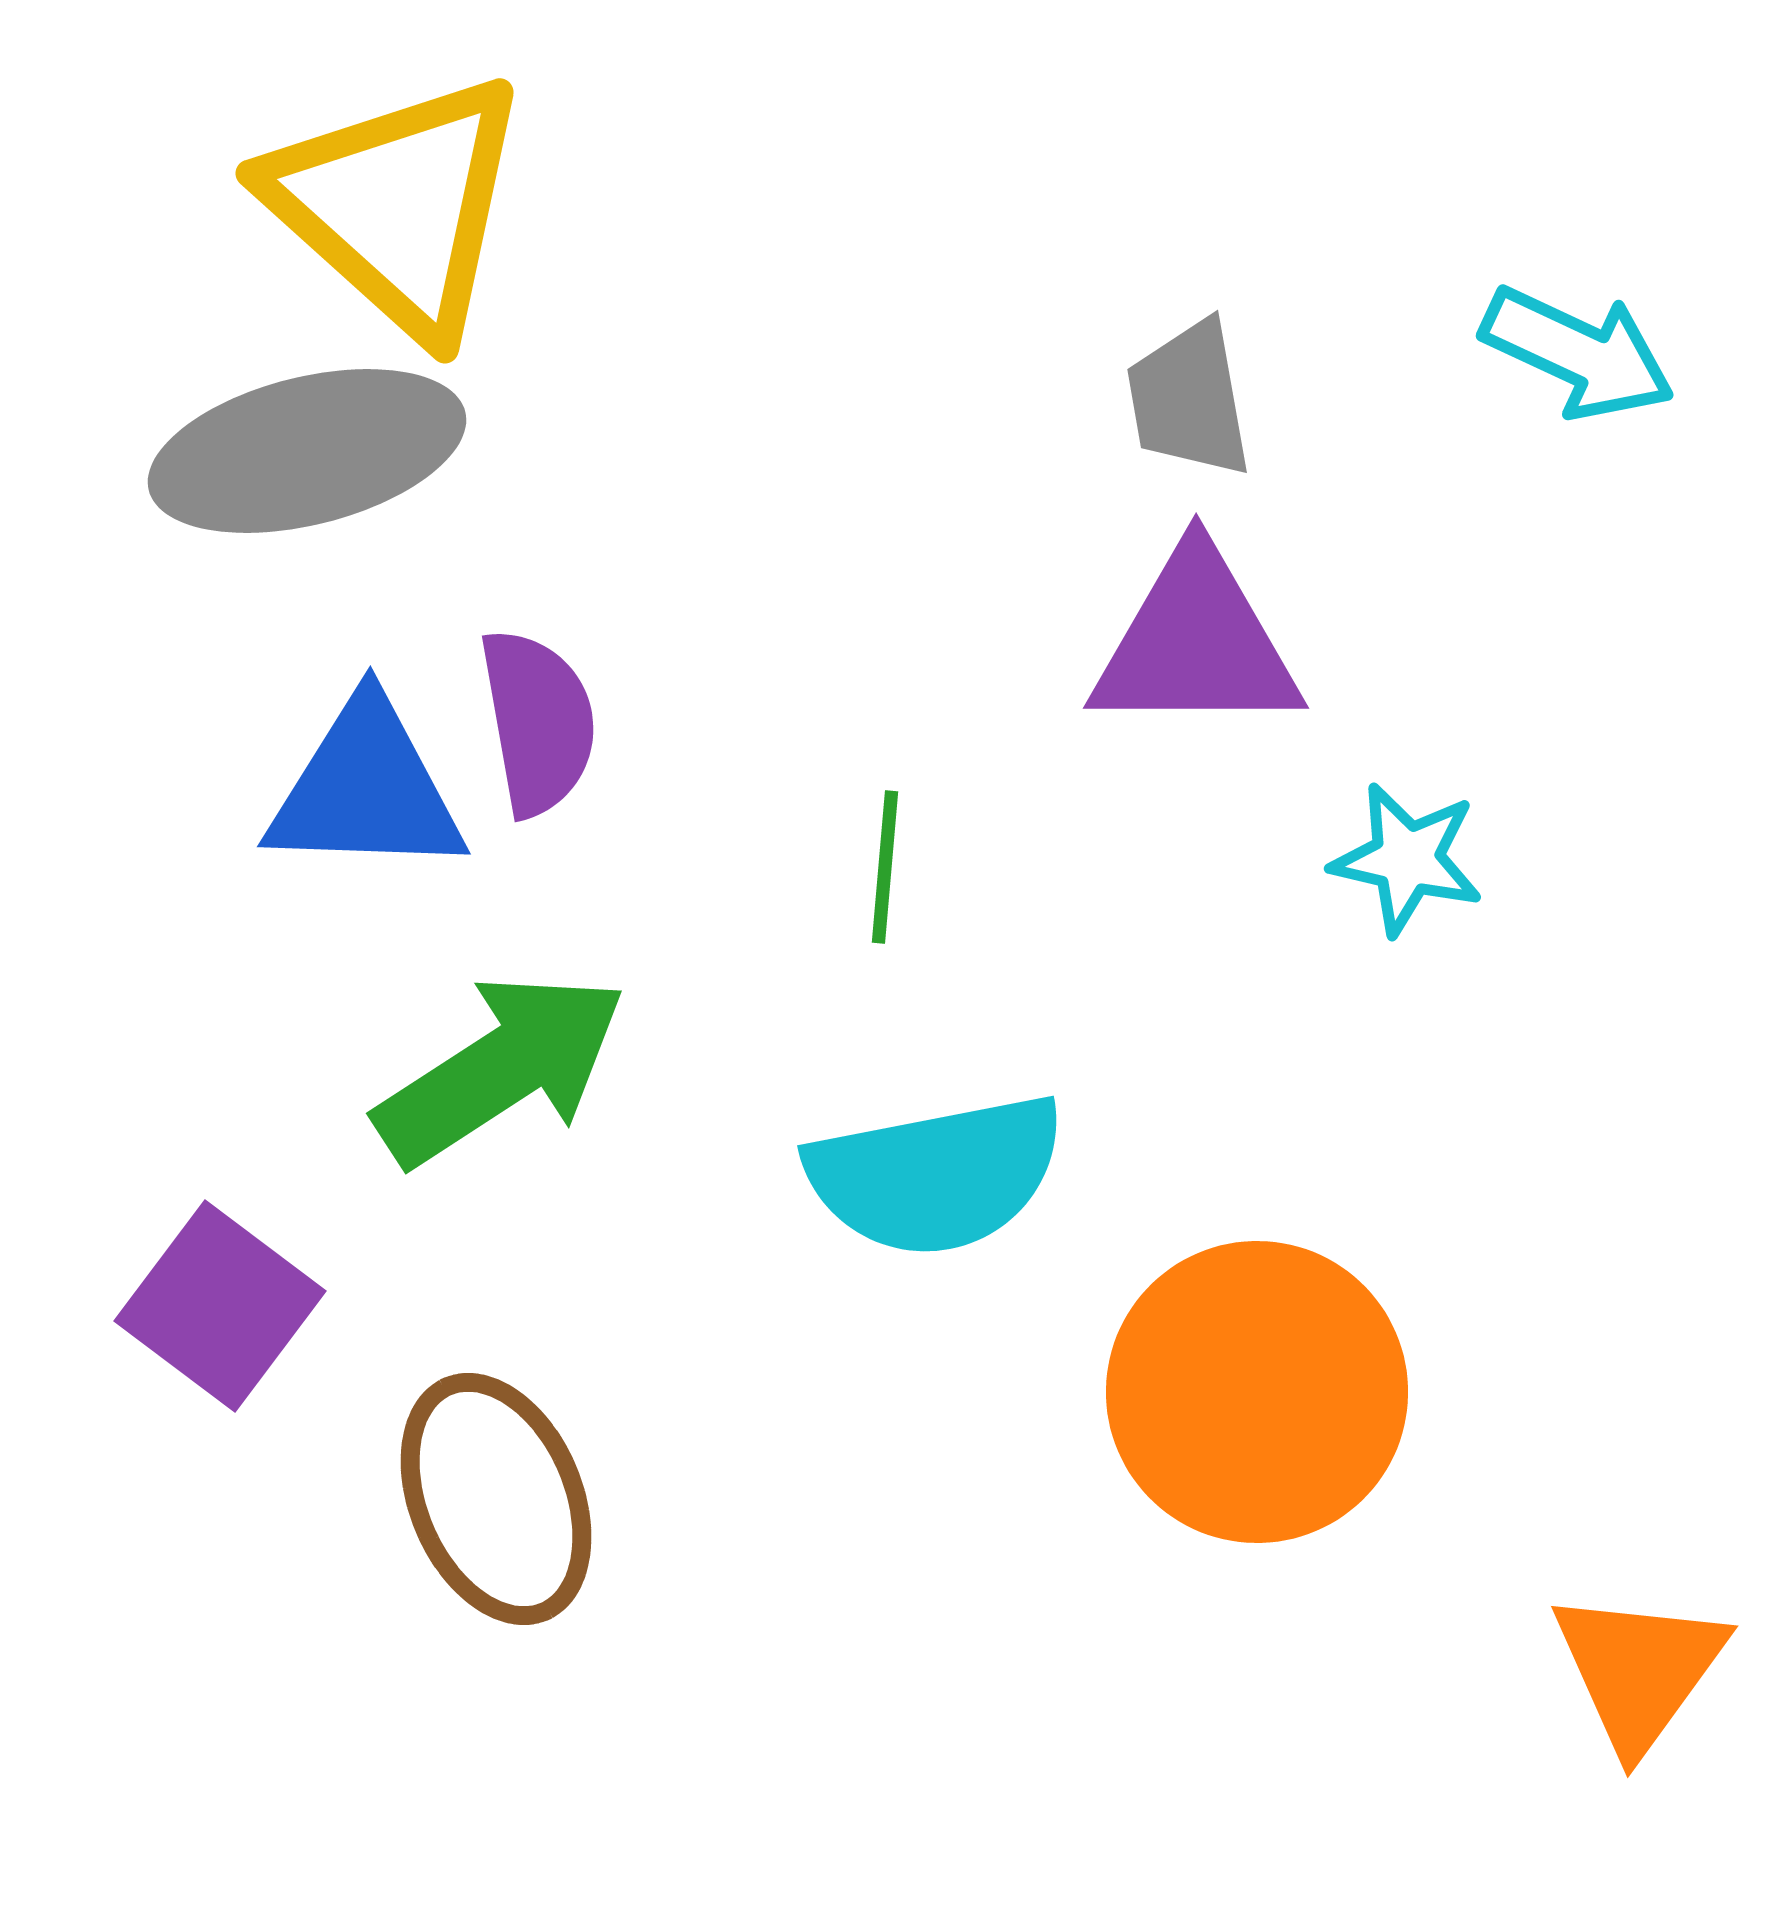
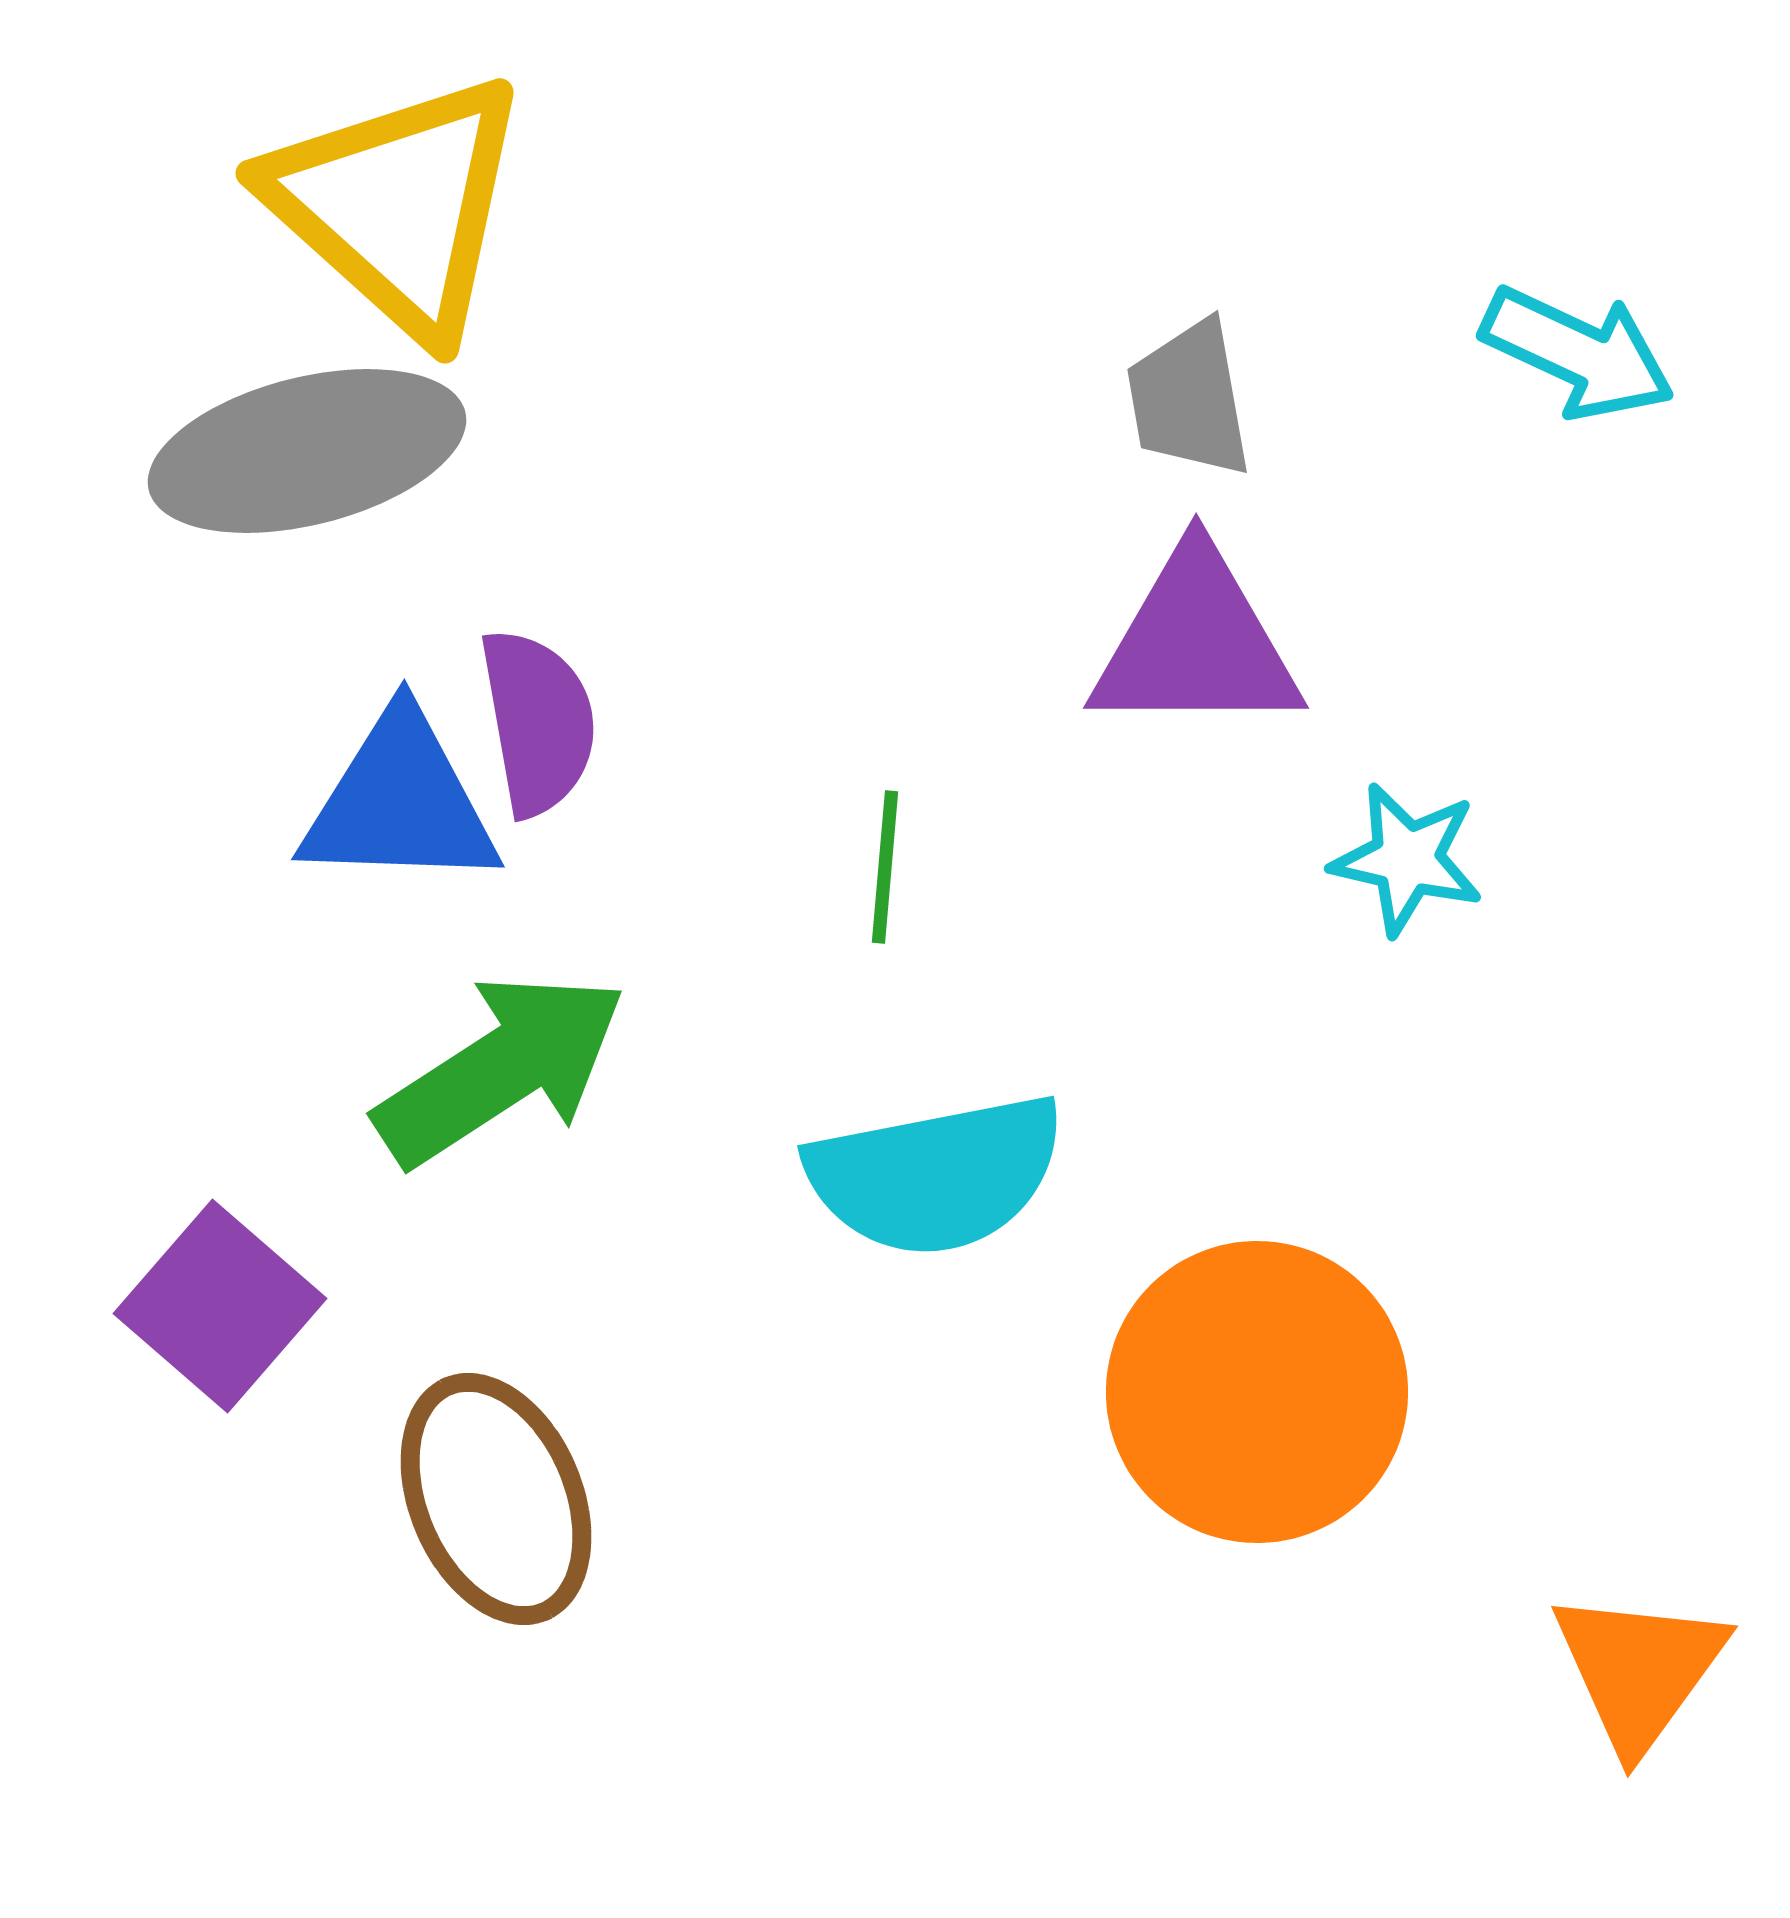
blue triangle: moved 34 px right, 13 px down
purple square: rotated 4 degrees clockwise
